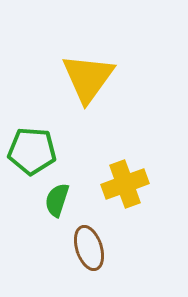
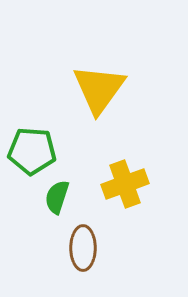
yellow triangle: moved 11 px right, 11 px down
green semicircle: moved 3 px up
brown ellipse: moved 6 px left; rotated 18 degrees clockwise
